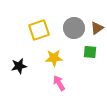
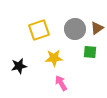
gray circle: moved 1 px right, 1 px down
pink arrow: moved 2 px right
